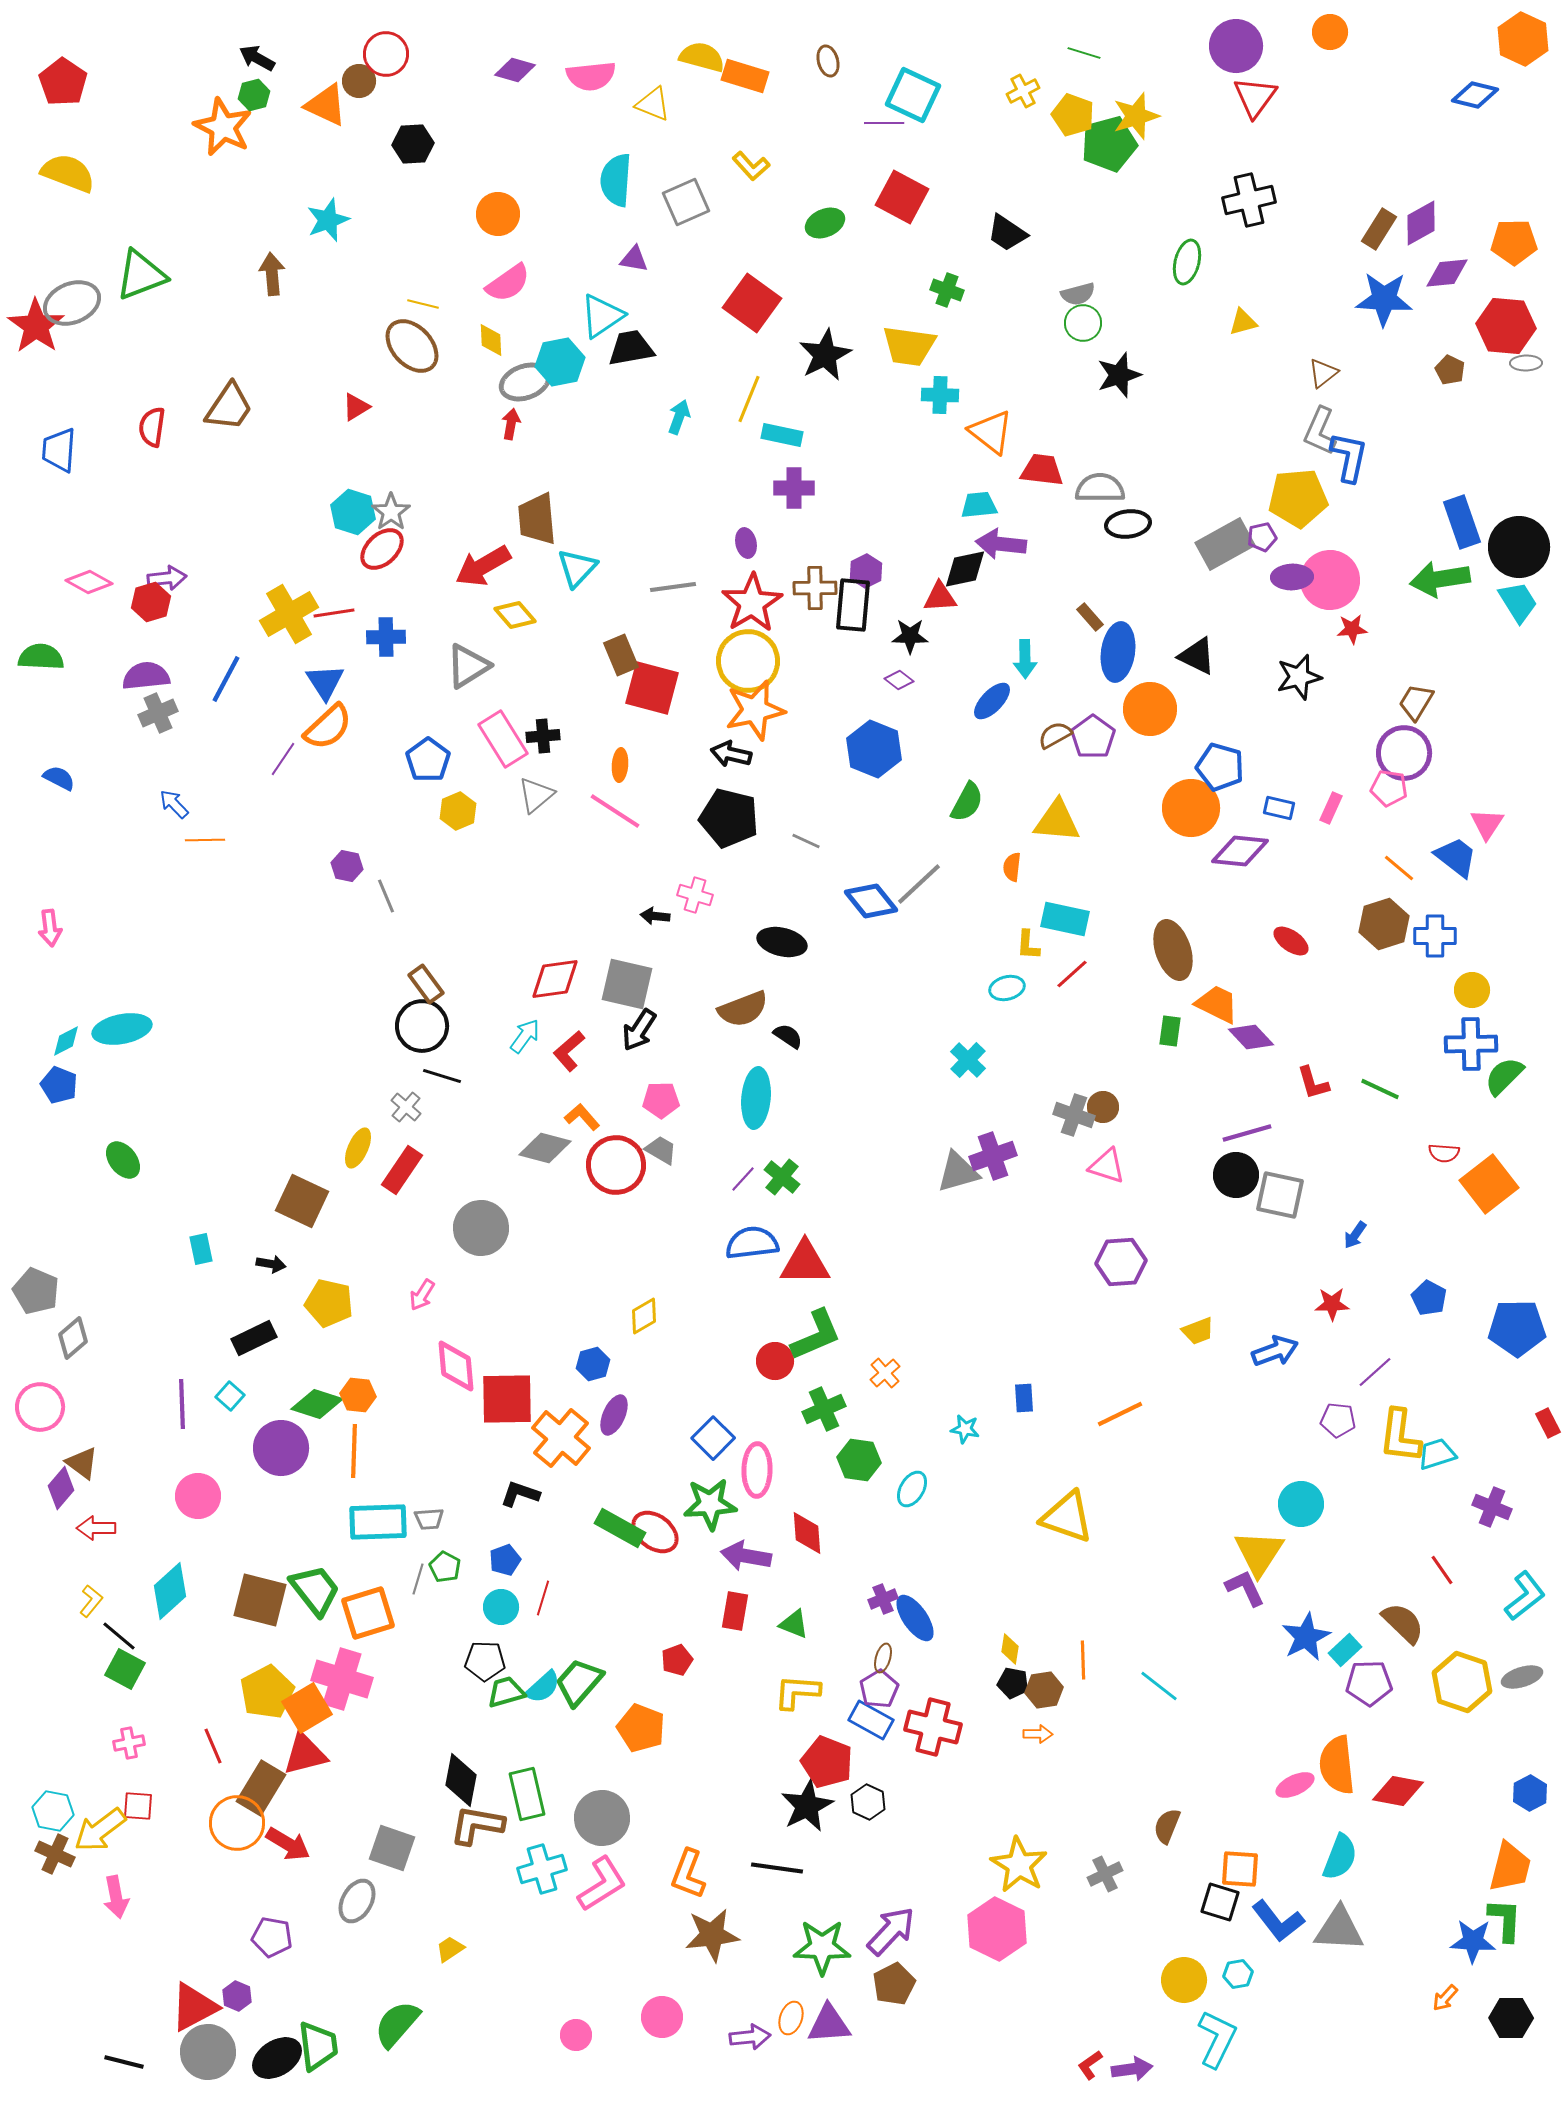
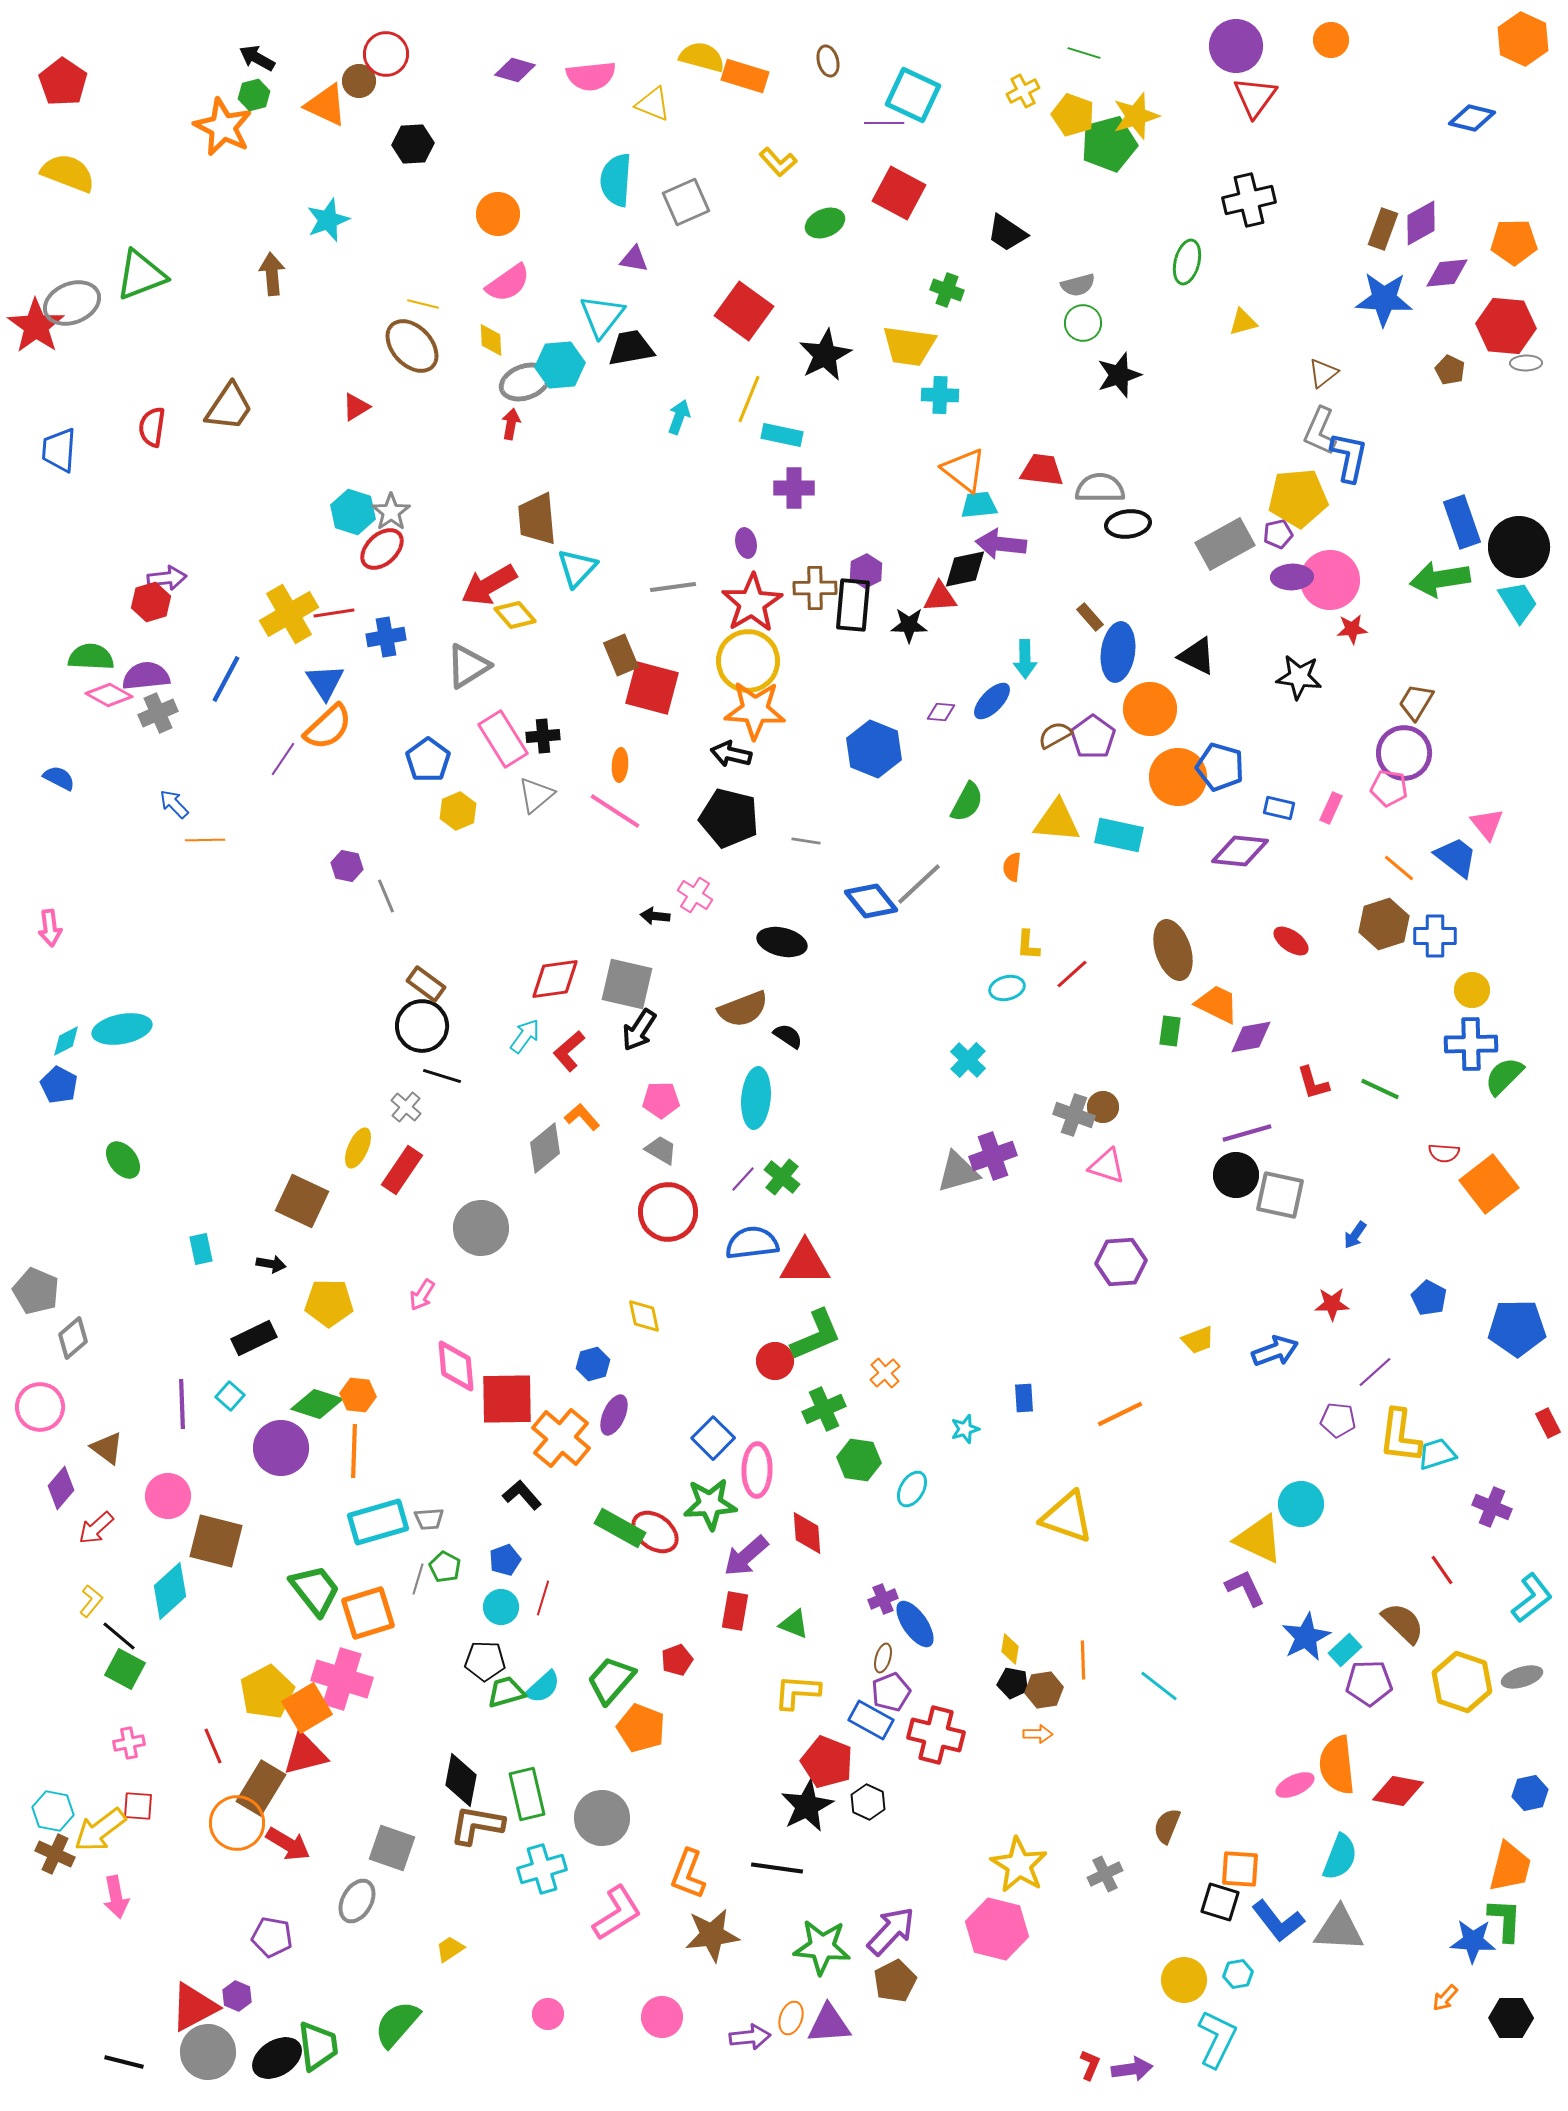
orange circle at (1330, 32): moved 1 px right, 8 px down
blue diamond at (1475, 95): moved 3 px left, 23 px down
yellow L-shape at (751, 166): moved 27 px right, 4 px up
red square at (902, 197): moved 3 px left, 4 px up
brown rectangle at (1379, 229): moved 4 px right; rotated 12 degrees counterclockwise
gray semicircle at (1078, 294): moved 9 px up
red square at (752, 303): moved 8 px left, 8 px down
cyan triangle at (602, 316): rotated 18 degrees counterclockwise
cyan hexagon at (560, 362): moved 3 px down; rotated 6 degrees clockwise
orange triangle at (991, 432): moved 27 px left, 38 px down
purple pentagon at (1262, 537): moved 16 px right, 3 px up
red arrow at (483, 566): moved 6 px right, 19 px down
pink diamond at (89, 582): moved 20 px right, 113 px down
black star at (910, 636): moved 1 px left, 11 px up
blue cross at (386, 637): rotated 9 degrees counterclockwise
green semicircle at (41, 657): moved 50 px right
black star at (1299, 677): rotated 21 degrees clockwise
purple diamond at (899, 680): moved 42 px right, 32 px down; rotated 32 degrees counterclockwise
orange star at (755, 710): rotated 16 degrees clockwise
orange circle at (1191, 808): moved 13 px left, 31 px up
pink triangle at (1487, 824): rotated 12 degrees counterclockwise
gray line at (806, 841): rotated 16 degrees counterclockwise
pink cross at (695, 895): rotated 16 degrees clockwise
cyan rectangle at (1065, 919): moved 54 px right, 84 px up
brown rectangle at (426, 984): rotated 18 degrees counterclockwise
purple diamond at (1251, 1037): rotated 57 degrees counterclockwise
blue pentagon at (59, 1085): rotated 6 degrees clockwise
gray diamond at (545, 1148): rotated 54 degrees counterclockwise
red circle at (616, 1165): moved 52 px right, 47 px down
yellow pentagon at (329, 1303): rotated 12 degrees counterclockwise
yellow diamond at (644, 1316): rotated 72 degrees counterclockwise
yellow trapezoid at (1198, 1331): moved 9 px down
cyan star at (965, 1429): rotated 28 degrees counterclockwise
brown triangle at (82, 1463): moved 25 px right, 15 px up
black L-shape at (520, 1494): moved 2 px right, 1 px down; rotated 30 degrees clockwise
pink circle at (198, 1496): moved 30 px left
cyan rectangle at (378, 1522): rotated 14 degrees counterclockwise
red arrow at (96, 1528): rotated 42 degrees counterclockwise
yellow triangle at (1259, 1553): moved 14 px up; rotated 38 degrees counterclockwise
purple arrow at (746, 1556): rotated 51 degrees counterclockwise
cyan L-shape at (1525, 1596): moved 7 px right, 2 px down
brown square at (260, 1600): moved 44 px left, 59 px up
blue ellipse at (915, 1618): moved 6 px down
green trapezoid at (579, 1682): moved 32 px right, 2 px up
purple pentagon at (879, 1689): moved 12 px right, 3 px down; rotated 9 degrees clockwise
red cross at (933, 1727): moved 3 px right, 8 px down
blue hexagon at (1530, 1793): rotated 16 degrees clockwise
pink L-shape at (602, 1884): moved 15 px right, 29 px down
pink hexagon at (997, 1929): rotated 12 degrees counterclockwise
green star at (822, 1947): rotated 4 degrees clockwise
brown pentagon at (894, 1984): moved 1 px right, 3 px up
pink circle at (576, 2035): moved 28 px left, 21 px up
red L-shape at (1090, 2065): rotated 148 degrees clockwise
